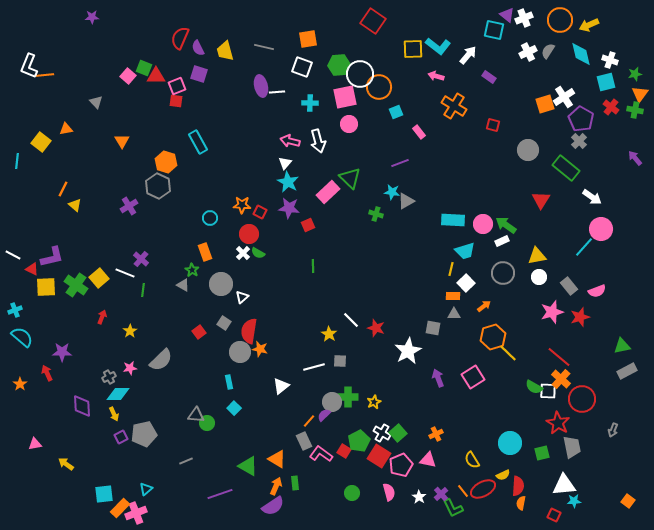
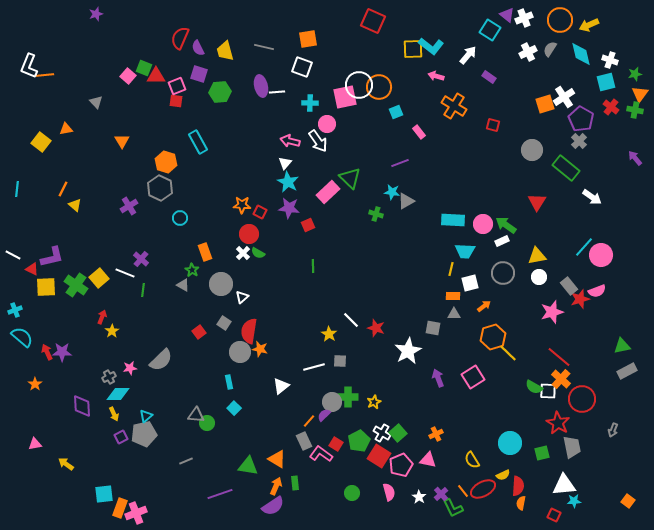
purple star at (92, 17): moved 4 px right, 3 px up; rotated 16 degrees counterclockwise
red square at (373, 21): rotated 10 degrees counterclockwise
cyan square at (494, 30): moved 4 px left; rotated 20 degrees clockwise
cyan L-shape at (438, 46): moved 7 px left
gray semicircle at (548, 51): moved 2 px right, 2 px up
green hexagon at (339, 65): moved 119 px left, 27 px down
white circle at (360, 74): moved 1 px left, 11 px down
pink circle at (349, 124): moved 22 px left
white arrow at (318, 141): rotated 20 degrees counterclockwise
gray circle at (528, 150): moved 4 px right
cyan line at (17, 161): moved 28 px down
gray hexagon at (158, 186): moved 2 px right, 2 px down
red triangle at (541, 200): moved 4 px left, 2 px down
cyan circle at (210, 218): moved 30 px left
pink circle at (601, 229): moved 26 px down
cyan trapezoid at (465, 251): rotated 20 degrees clockwise
white square at (466, 283): moved 4 px right; rotated 30 degrees clockwise
red star at (580, 317): moved 18 px up
yellow star at (130, 331): moved 18 px left
red arrow at (47, 373): moved 21 px up
orange star at (20, 384): moved 15 px right
red square at (344, 451): moved 8 px left, 7 px up
green triangle at (248, 466): rotated 20 degrees counterclockwise
cyan triangle at (146, 489): moved 73 px up
orange rectangle at (120, 508): rotated 24 degrees counterclockwise
